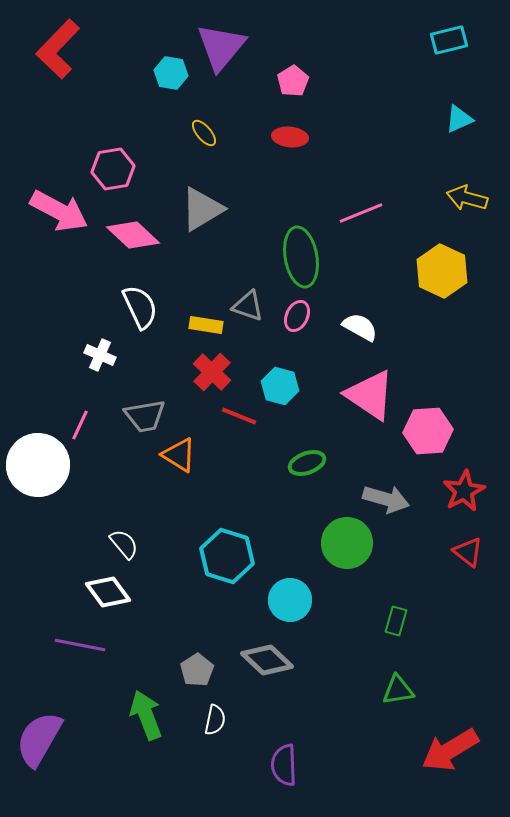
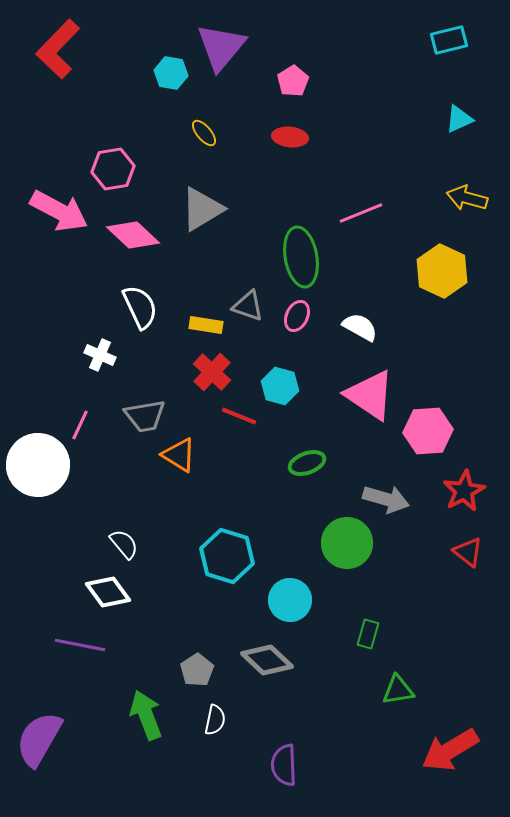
green rectangle at (396, 621): moved 28 px left, 13 px down
